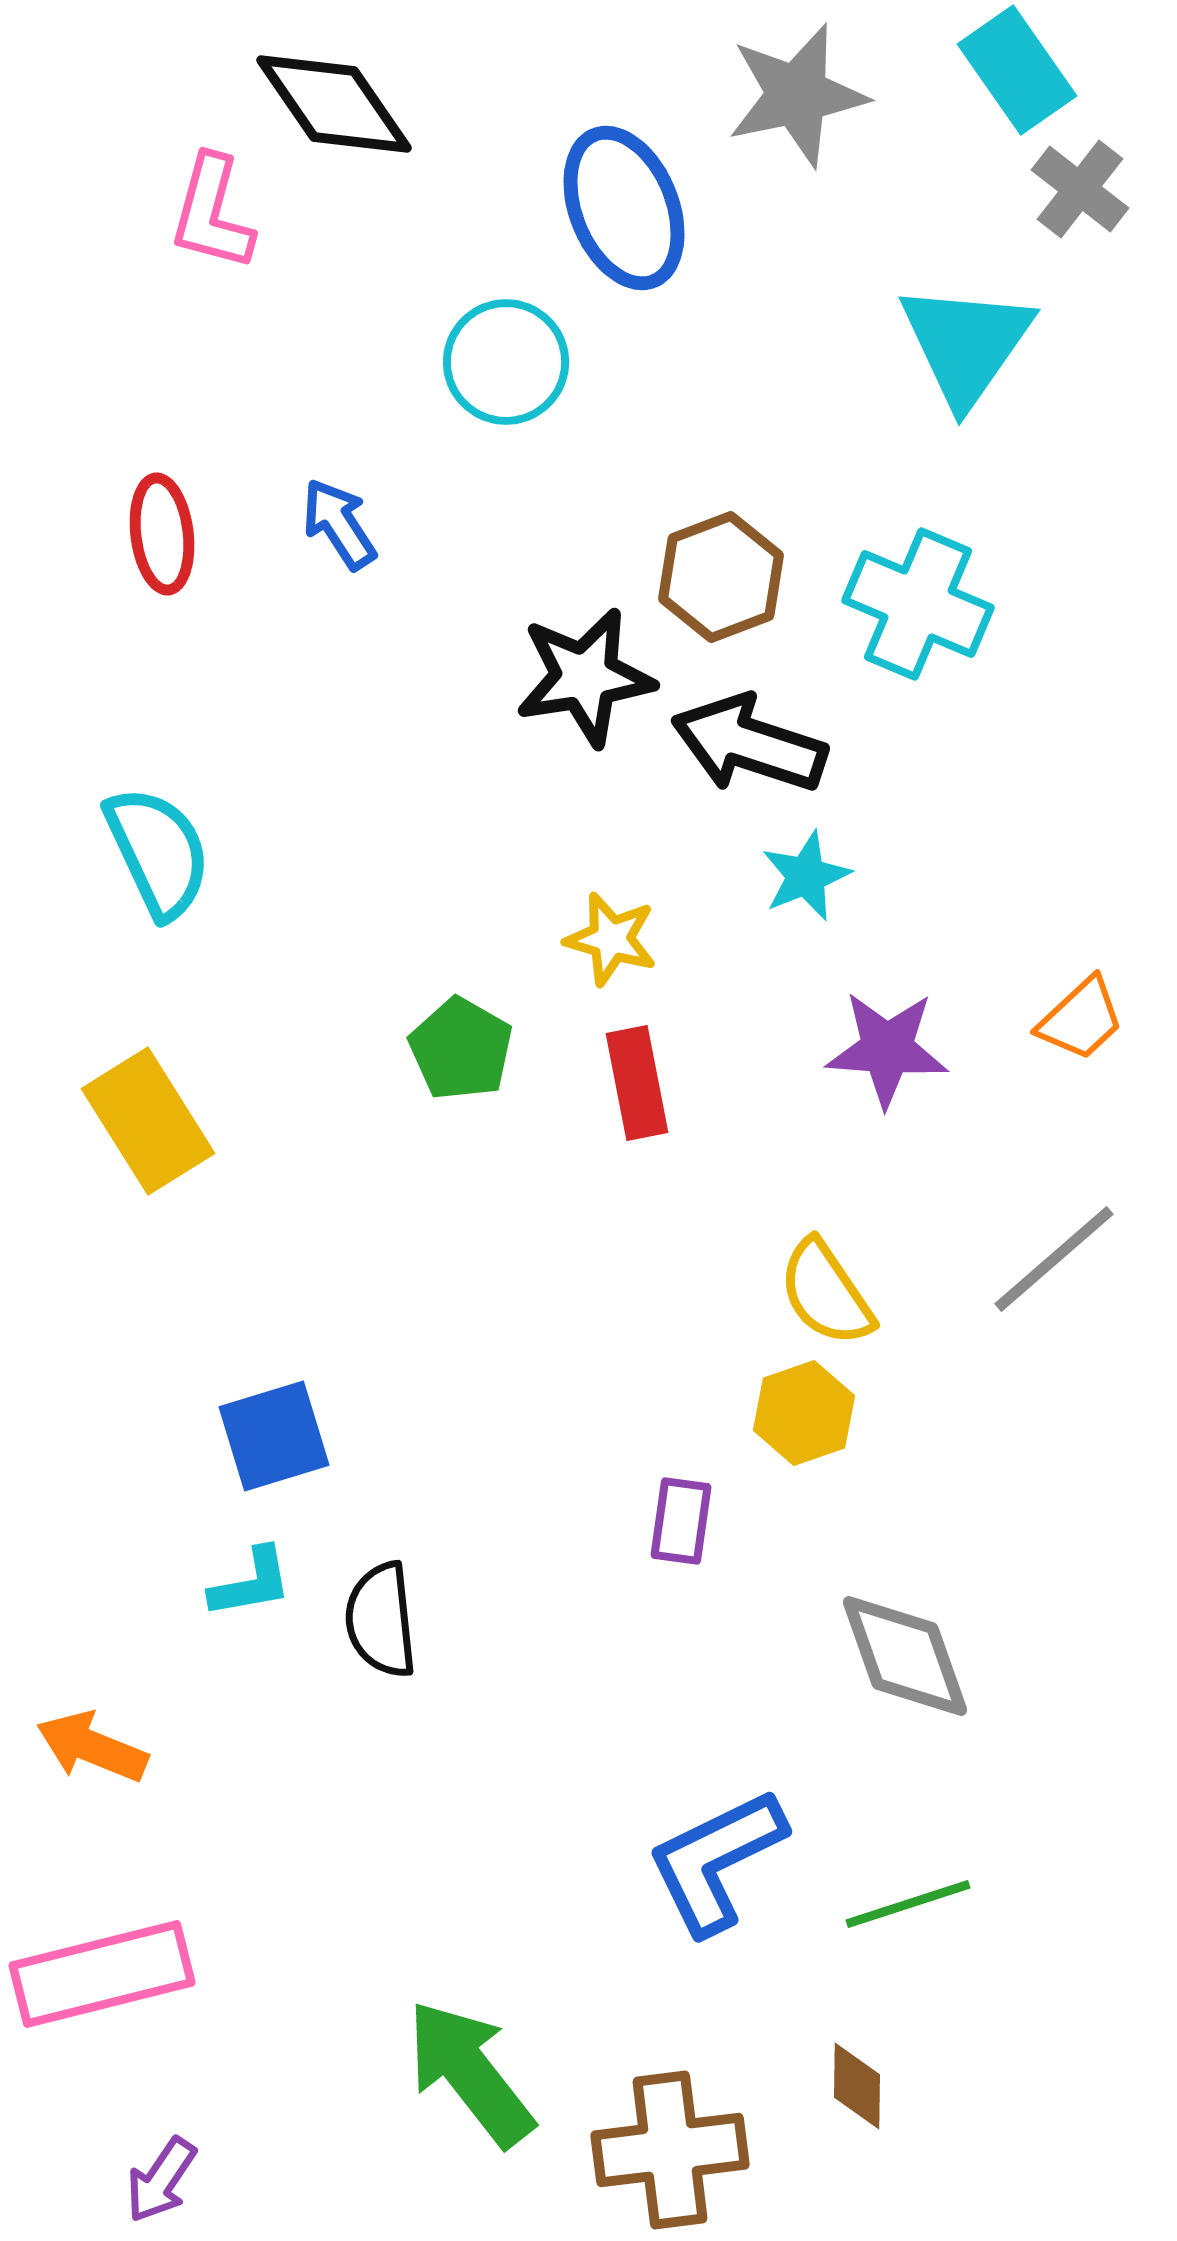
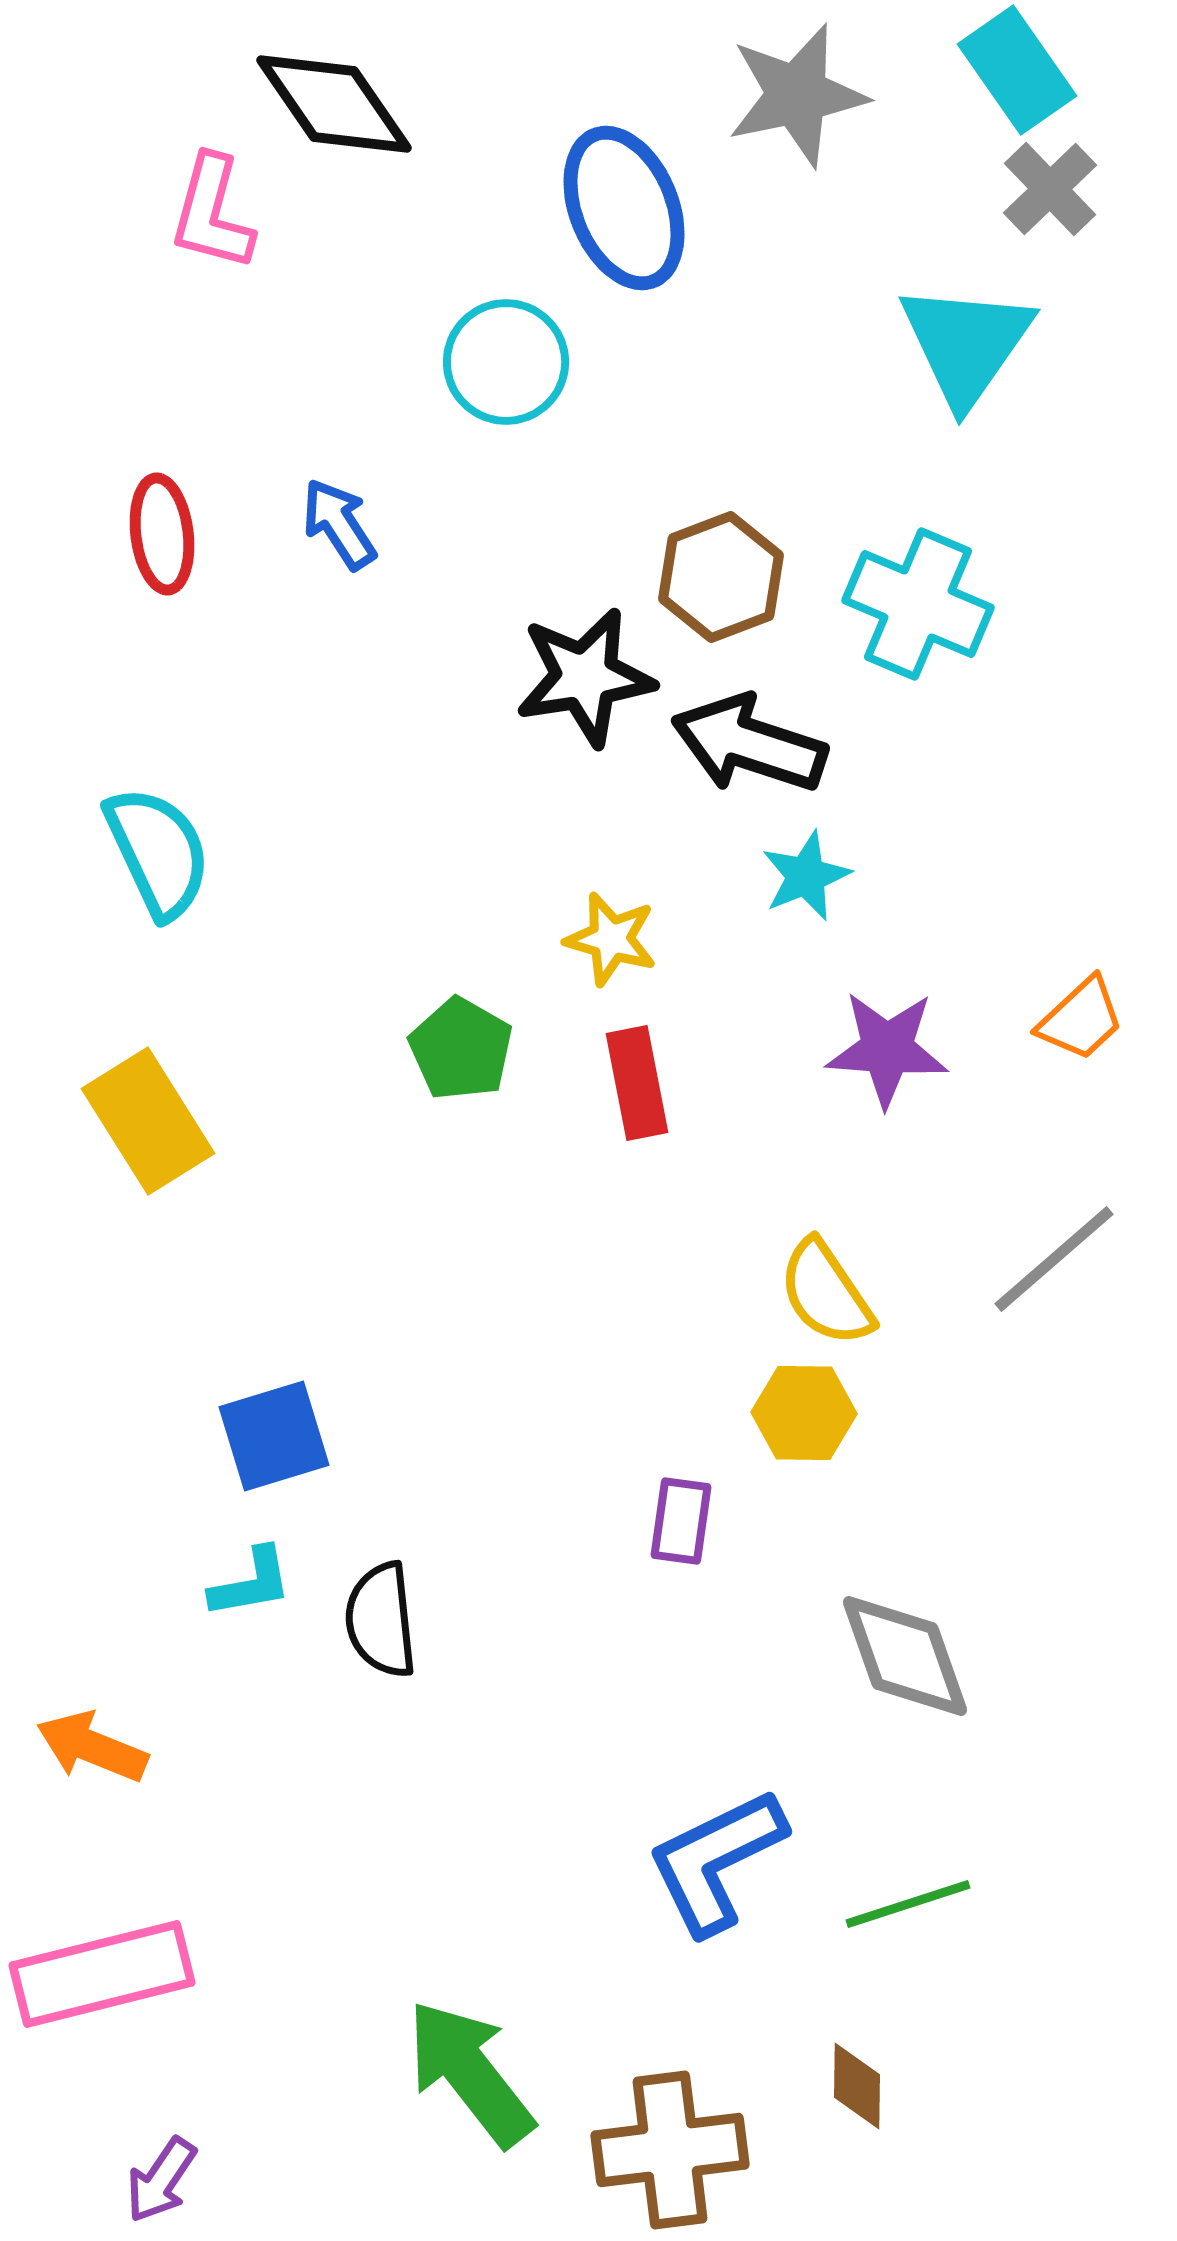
gray cross: moved 30 px left; rotated 8 degrees clockwise
yellow hexagon: rotated 20 degrees clockwise
